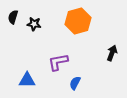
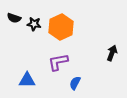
black semicircle: moved 1 px right, 1 px down; rotated 88 degrees counterclockwise
orange hexagon: moved 17 px left, 6 px down; rotated 10 degrees counterclockwise
